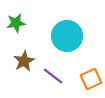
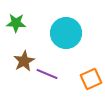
green star: rotated 12 degrees clockwise
cyan circle: moved 1 px left, 3 px up
purple line: moved 6 px left, 2 px up; rotated 15 degrees counterclockwise
